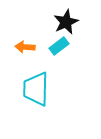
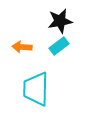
black star: moved 6 px left, 1 px up; rotated 15 degrees clockwise
orange arrow: moved 3 px left
